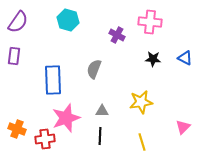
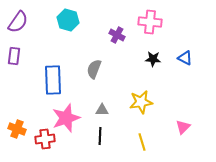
gray triangle: moved 1 px up
